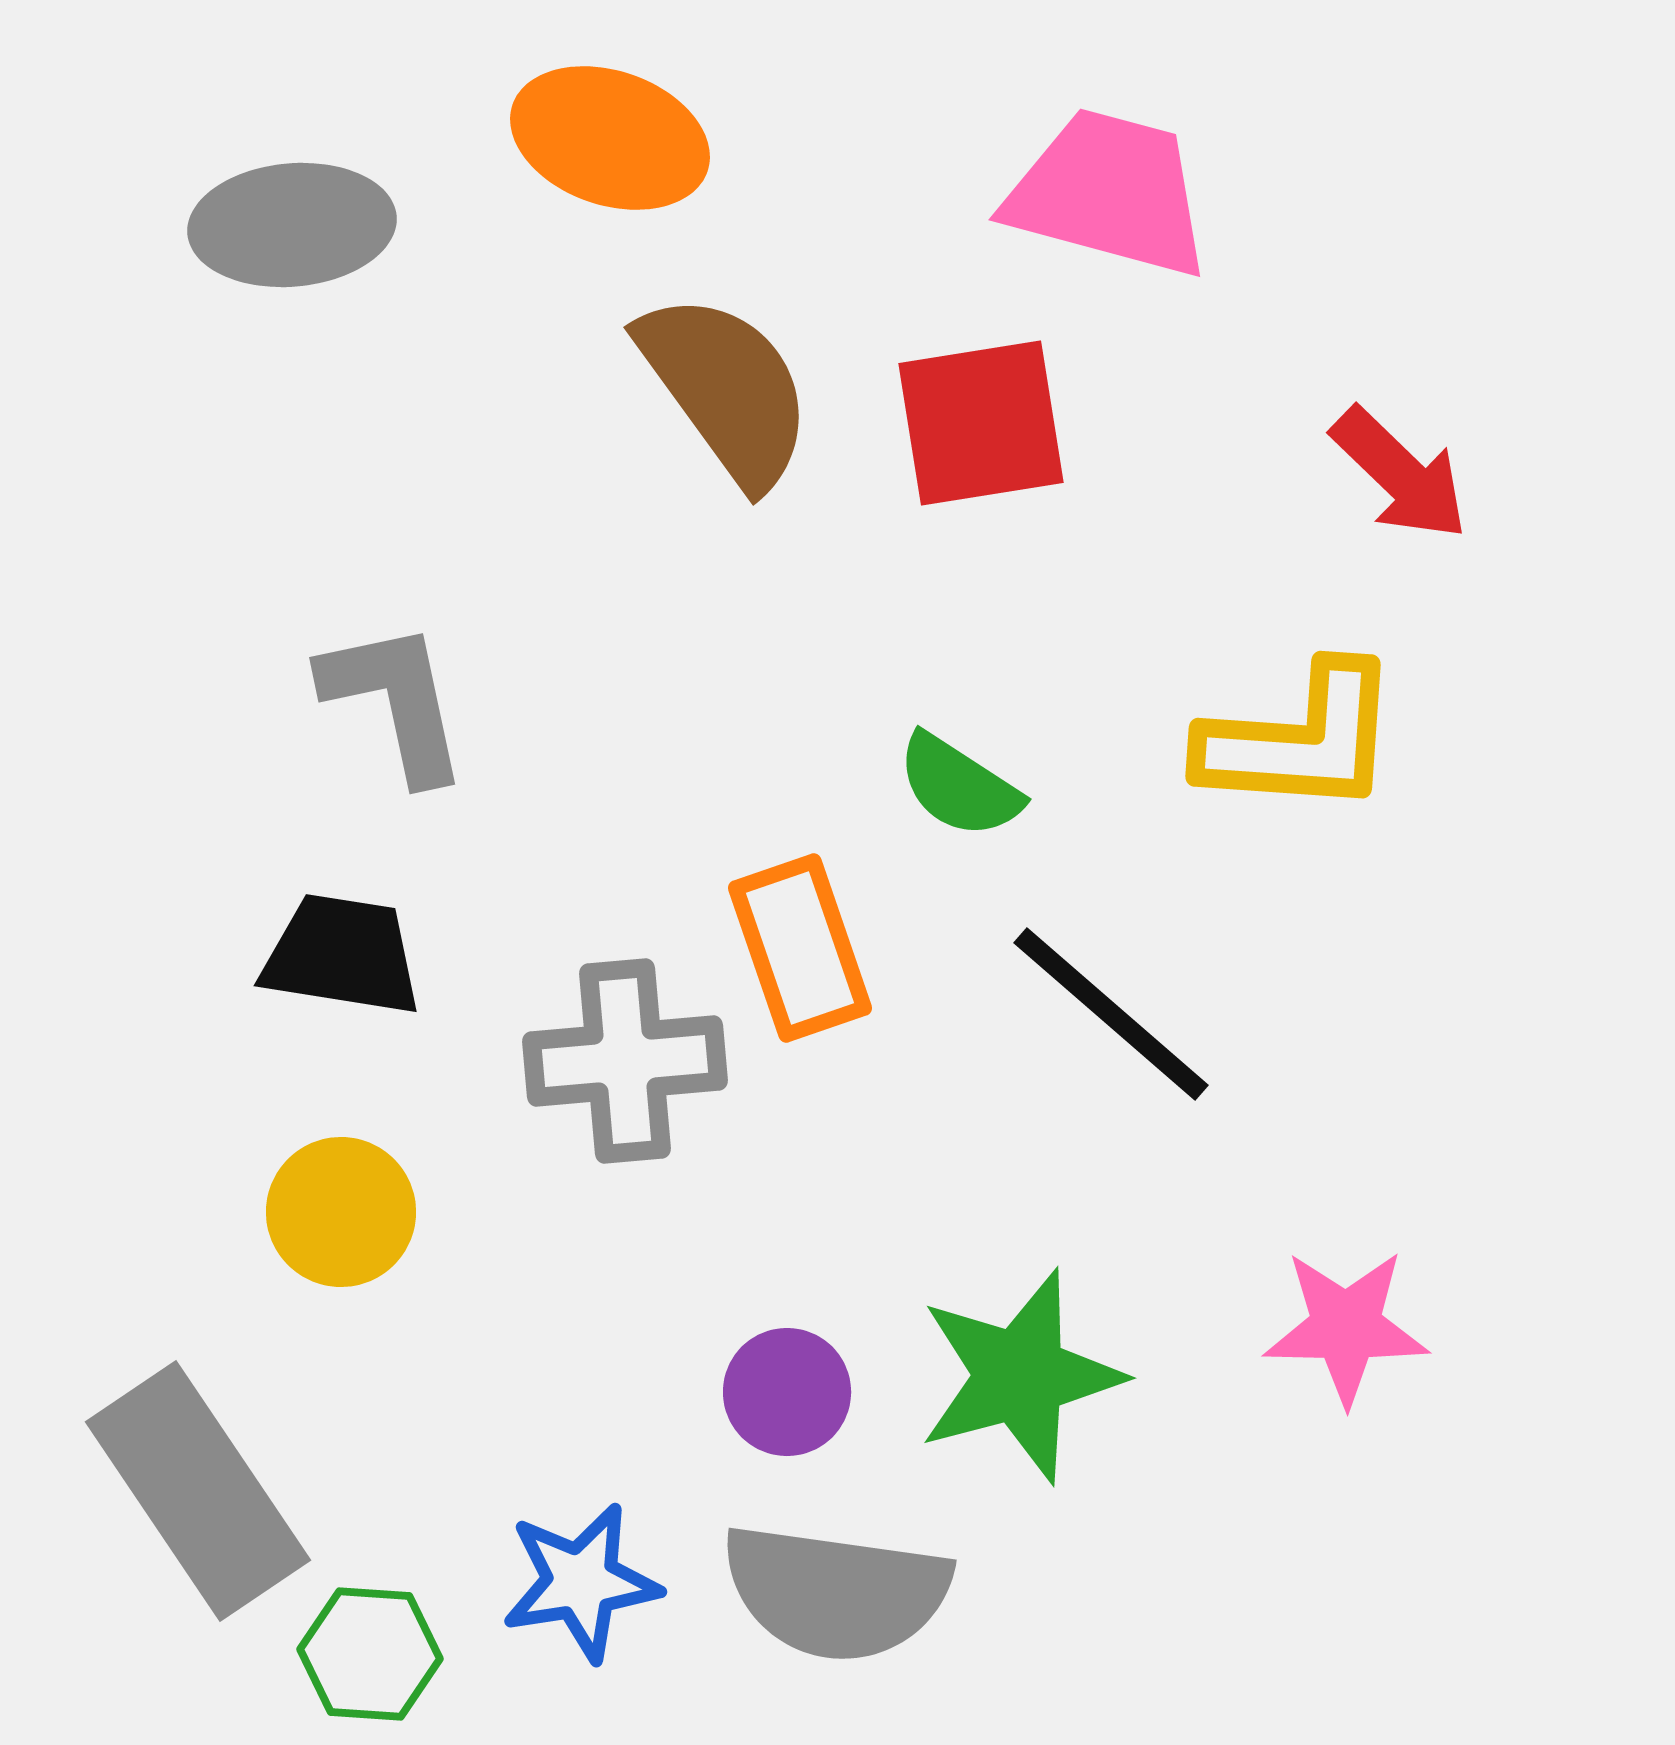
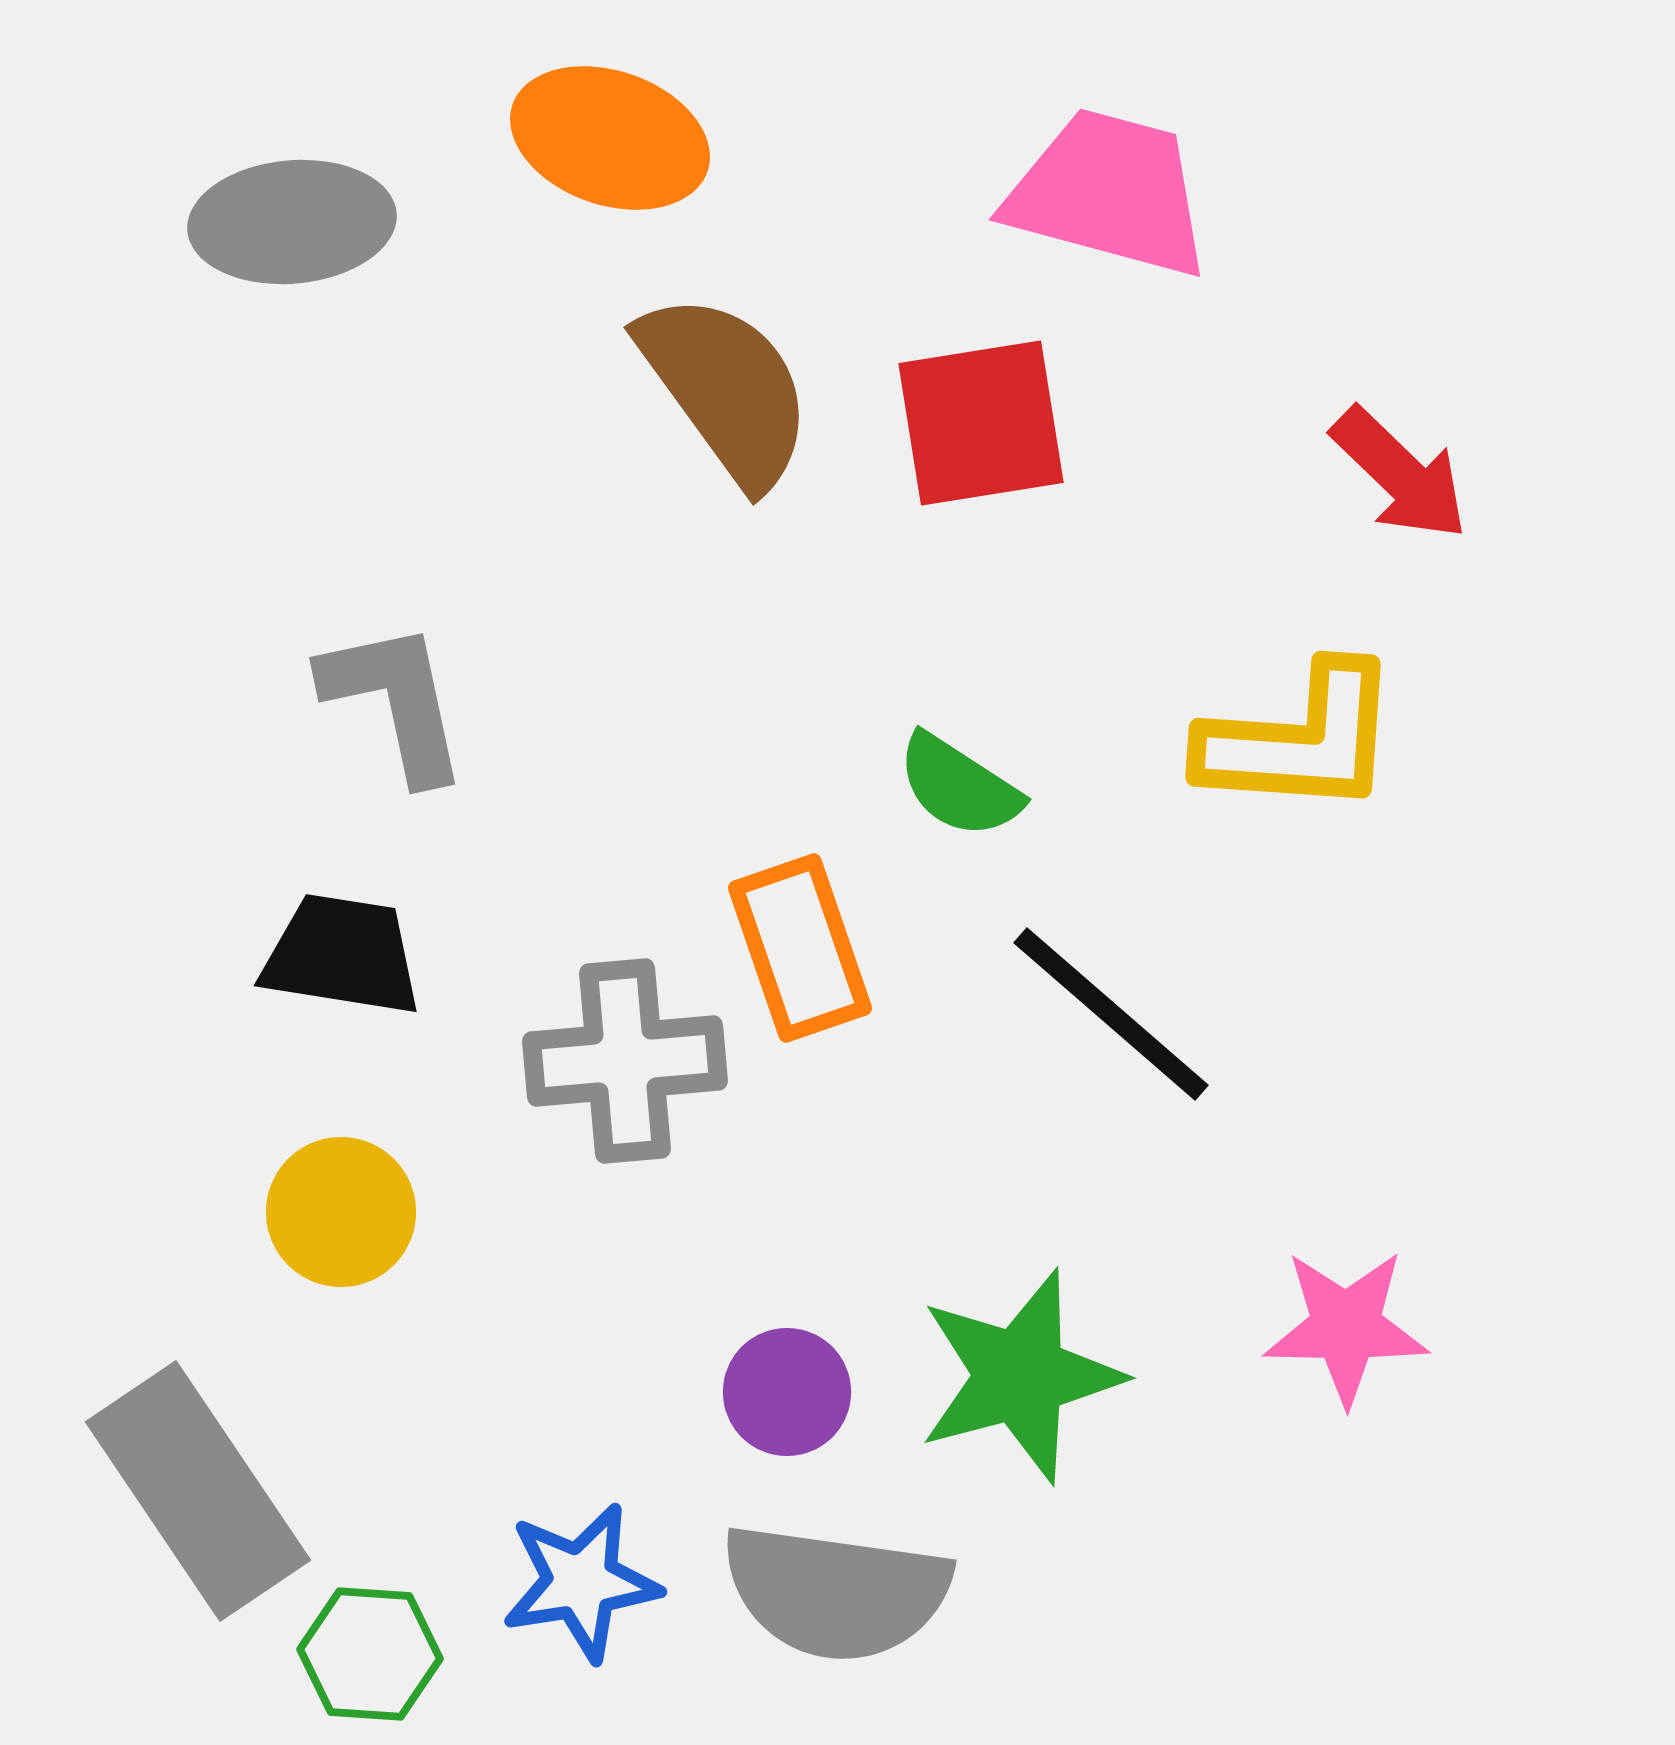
gray ellipse: moved 3 px up
